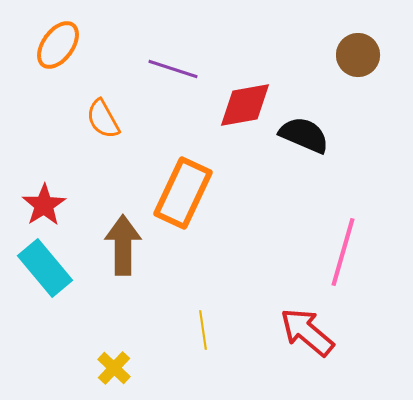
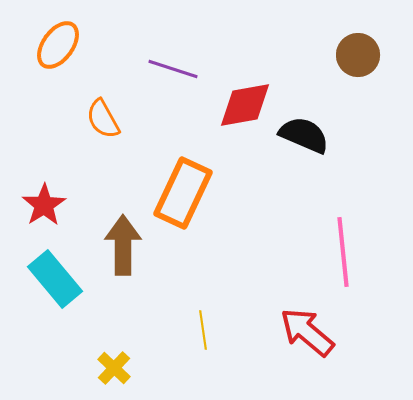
pink line: rotated 22 degrees counterclockwise
cyan rectangle: moved 10 px right, 11 px down
